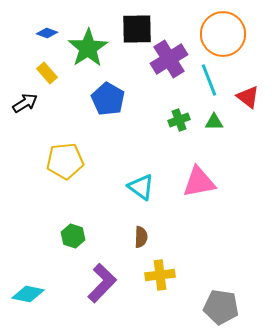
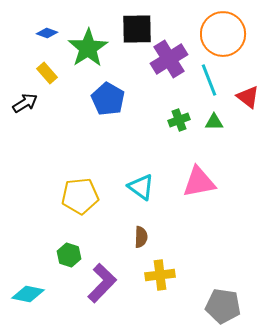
yellow pentagon: moved 15 px right, 35 px down
green hexagon: moved 4 px left, 19 px down
gray pentagon: moved 2 px right, 1 px up
